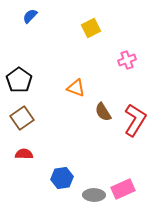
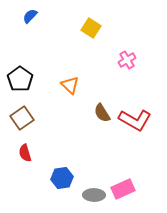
yellow square: rotated 30 degrees counterclockwise
pink cross: rotated 12 degrees counterclockwise
black pentagon: moved 1 px right, 1 px up
orange triangle: moved 6 px left, 3 px up; rotated 24 degrees clockwise
brown semicircle: moved 1 px left, 1 px down
red L-shape: rotated 88 degrees clockwise
red semicircle: moved 1 px right, 1 px up; rotated 108 degrees counterclockwise
